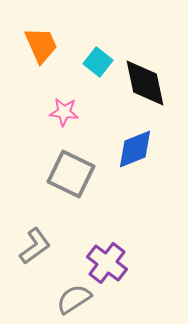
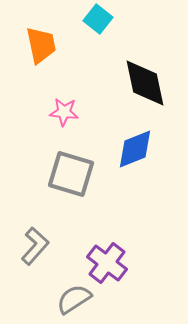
orange trapezoid: rotated 12 degrees clockwise
cyan square: moved 43 px up
gray square: rotated 9 degrees counterclockwise
gray L-shape: rotated 12 degrees counterclockwise
